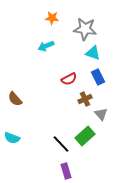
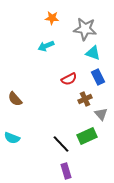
green rectangle: moved 2 px right; rotated 18 degrees clockwise
